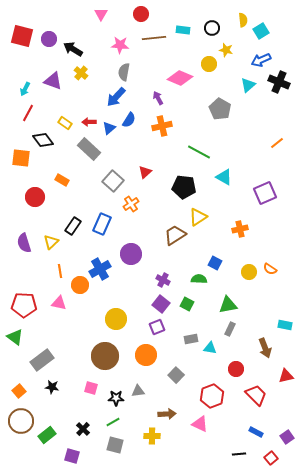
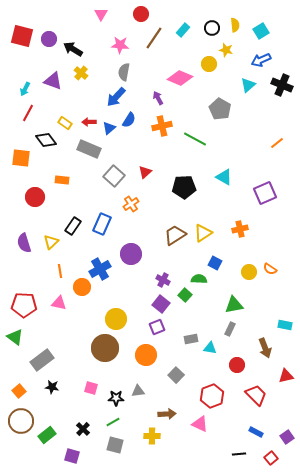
yellow semicircle at (243, 20): moved 8 px left, 5 px down
cyan rectangle at (183, 30): rotated 56 degrees counterclockwise
brown line at (154, 38): rotated 50 degrees counterclockwise
black cross at (279, 82): moved 3 px right, 3 px down
black diamond at (43, 140): moved 3 px right
gray rectangle at (89, 149): rotated 20 degrees counterclockwise
green line at (199, 152): moved 4 px left, 13 px up
orange rectangle at (62, 180): rotated 24 degrees counterclockwise
gray square at (113, 181): moved 1 px right, 5 px up
black pentagon at (184, 187): rotated 10 degrees counterclockwise
yellow triangle at (198, 217): moved 5 px right, 16 px down
orange circle at (80, 285): moved 2 px right, 2 px down
green square at (187, 304): moved 2 px left, 9 px up; rotated 16 degrees clockwise
green triangle at (228, 305): moved 6 px right
brown circle at (105, 356): moved 8 px up
red circle at (236, 369): moved 1 px right, 4 px up
